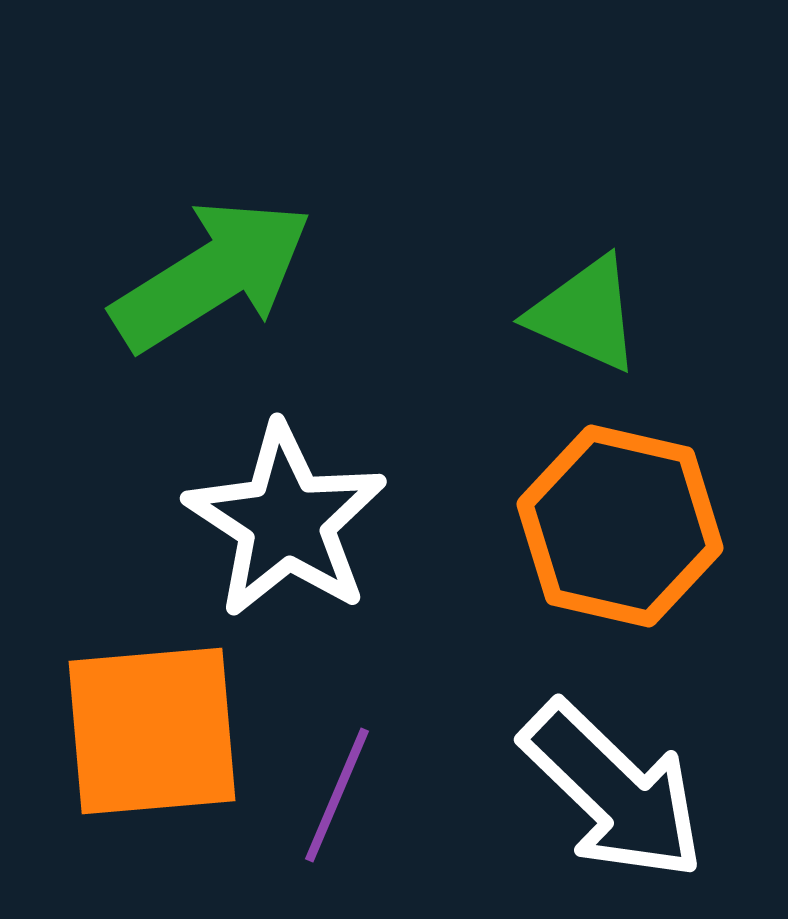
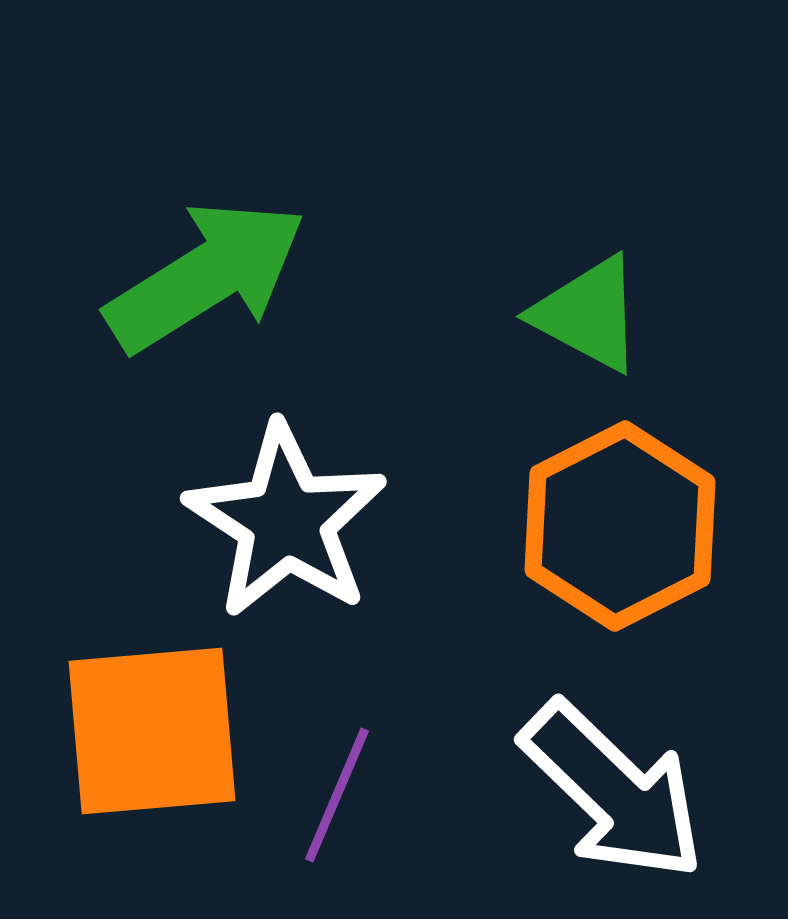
green arrow: moved 6 px left, 1 px down
green triangle: moved 3 px right; rotated 4 degrees clockwise
orange hexagon: rotated 20 degrees clockwise
